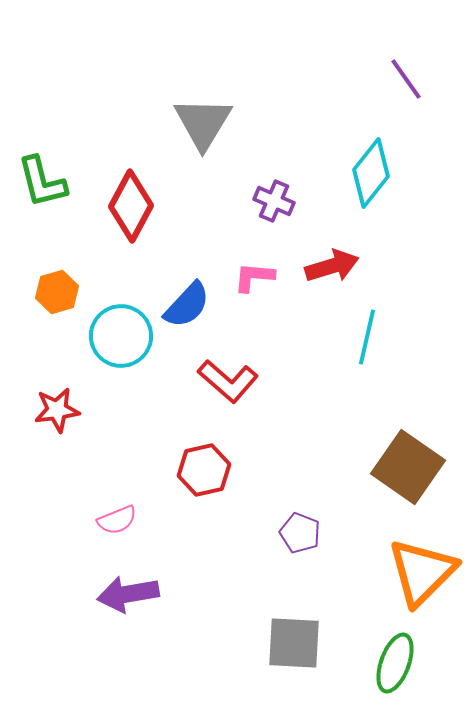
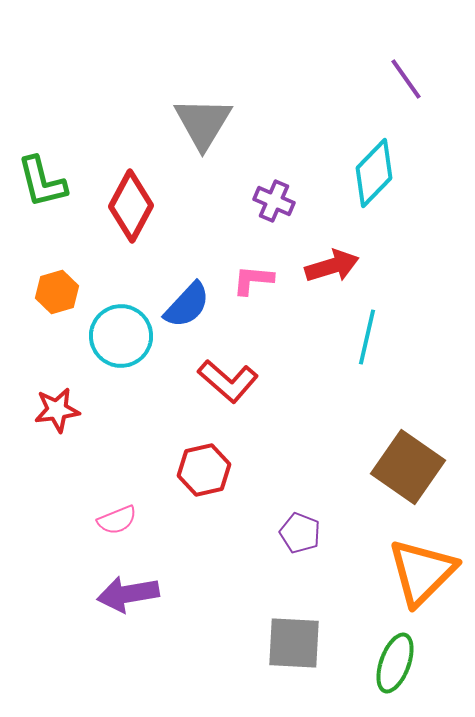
cyan diamond: moved 3 px right; rotated 6 degrees clockwise
pink L-shape: moved 1 px left, 3 px down
